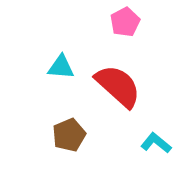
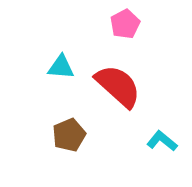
pink pentagon: moved 2 px down
cyan L-shape: moved 6 px right, 2 px up
